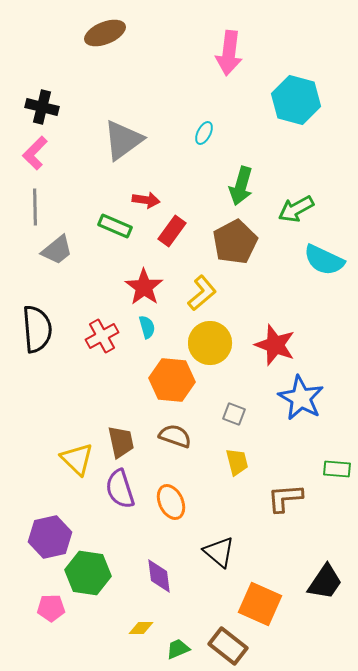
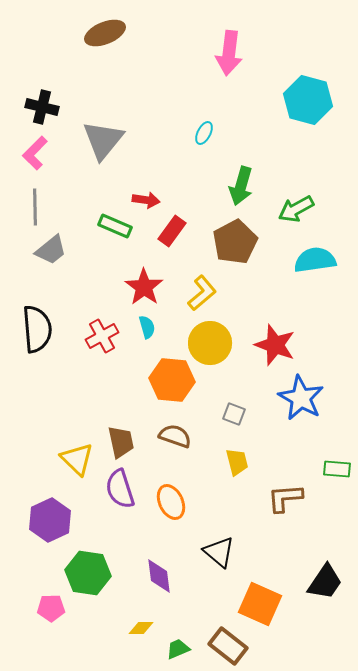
cyan hexagon at (296, 100): moved 12 px right
gray triangle at (123, 140): moved 20 px left; rotated 15 degrees counterclockwise
gray trapezoid at (57, 250): moved 6 px left
cyan semicircle at (324, 260): moved 9 px left; rotated 147 degrees clockwise
purple hexagon at (50, 537): moved 17 px up; rotated 12 degrees counterclockwise
